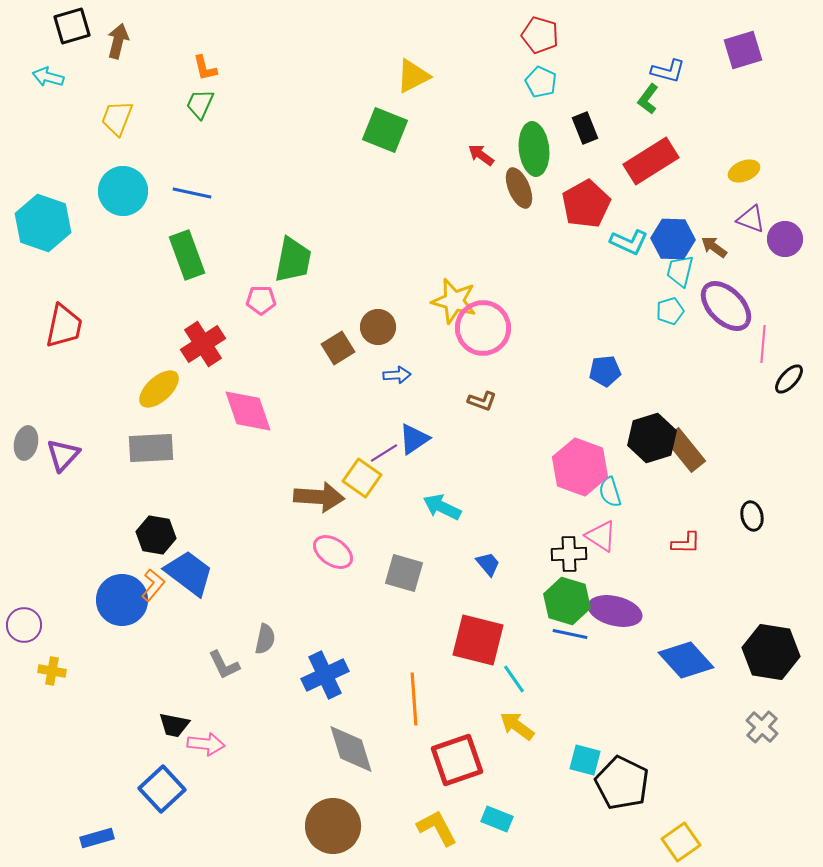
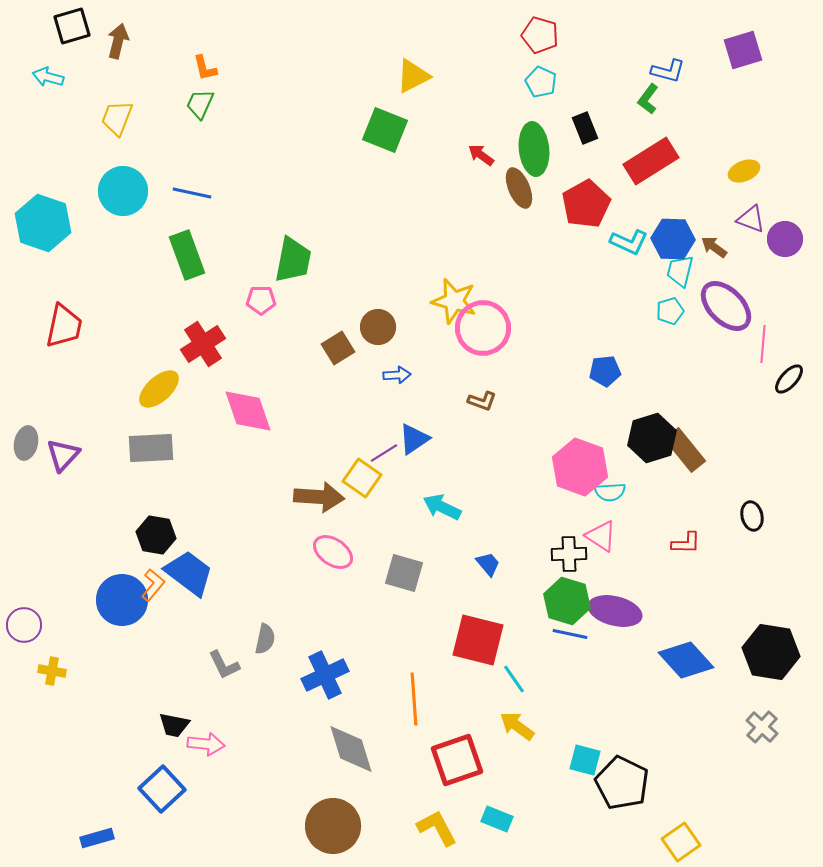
cyan semicircle at (610, 492): rotated 76 degrees counterclockwise
